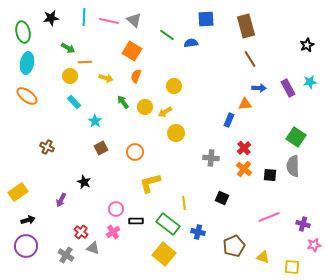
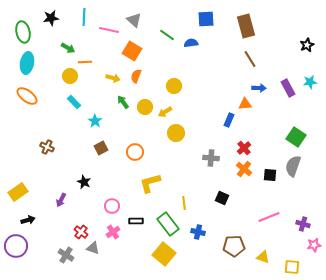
pink line at (109, 21): moved 9 px down
yellow arrow at (106, 78): moved 7 px right
gray semicircle at (293, 166): rotated 20 degrees clockwise
pink circle at (116, 209): moved 4 px left, 3 px up
green rectangle at (168, 224): rotated 15 degrees clockwise
purple circle at (26, 246): moved 10 px left
brown pentagon at (234, 246): rotated 20 degrees clockwise
